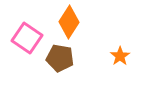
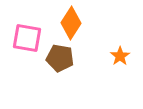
orange diamond: moved 2 px right, 1 px down
pink square: rotated 24 degrees counterclockwise
